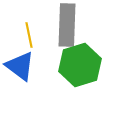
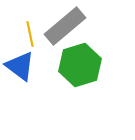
gray rectangle: moved 2 px left, 1 px down; rotated 48 degrees clockwise
yellow line: moved 1 px right, 1 px up
